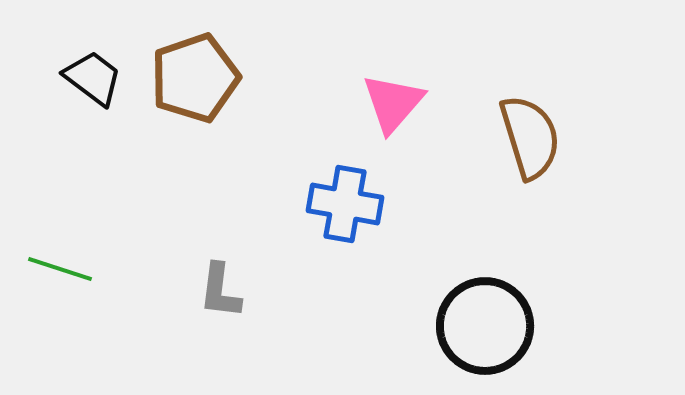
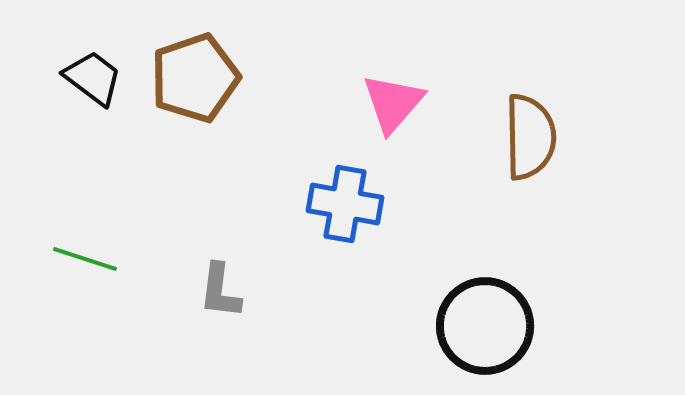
brown semicircle: rotated 16 degrees clockwise
green line: moved 25 px right, 10 px up
